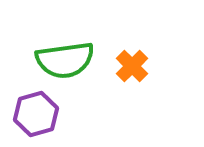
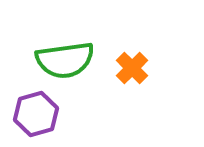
orange cross: moved 2 px down
